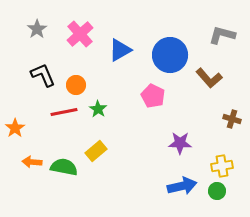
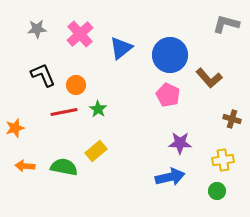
gray star: rotated 30 degrees clockwise
gray L-shape: moved 4 px right, 11 px up
blue triangle: moved 1 px right, 2 px up; rotated 10 degrees counterclockwise
pink pentagon: moved 15 px right, 1 px up
orange star: rotated 18 degrees clockwise
orange arrow: moved 7 px left, 4 px down
yellow cross: moved 1 px right, 6 px up
blue arrow: moved 12 px left, 9 px up
